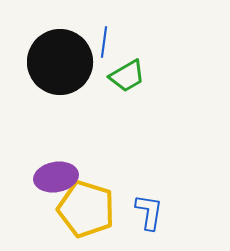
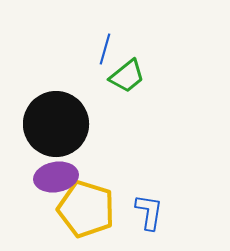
blue line: moved 1 px right, 7 px down; rotated 8 degrees clockwise
black circle: moved 4 px left, 62 px down
green trapezoid: rotated 9 degrees counterclockwise
